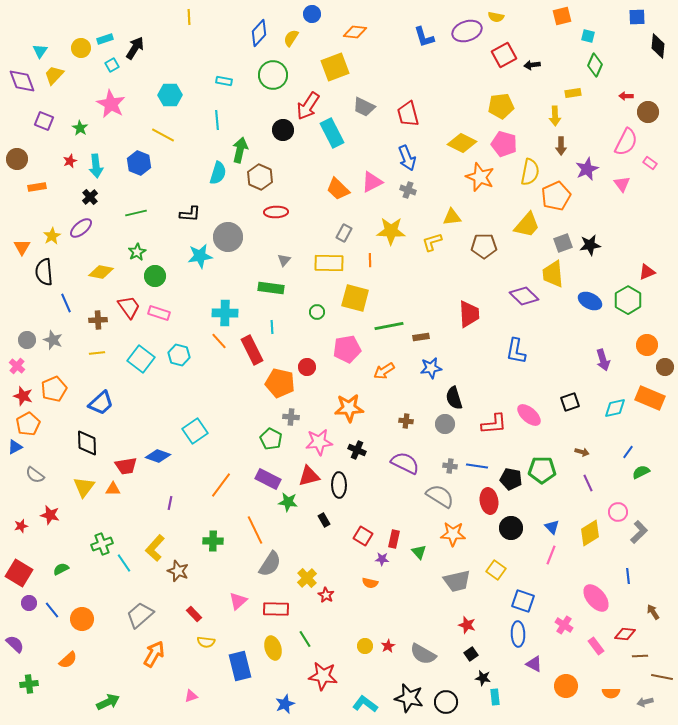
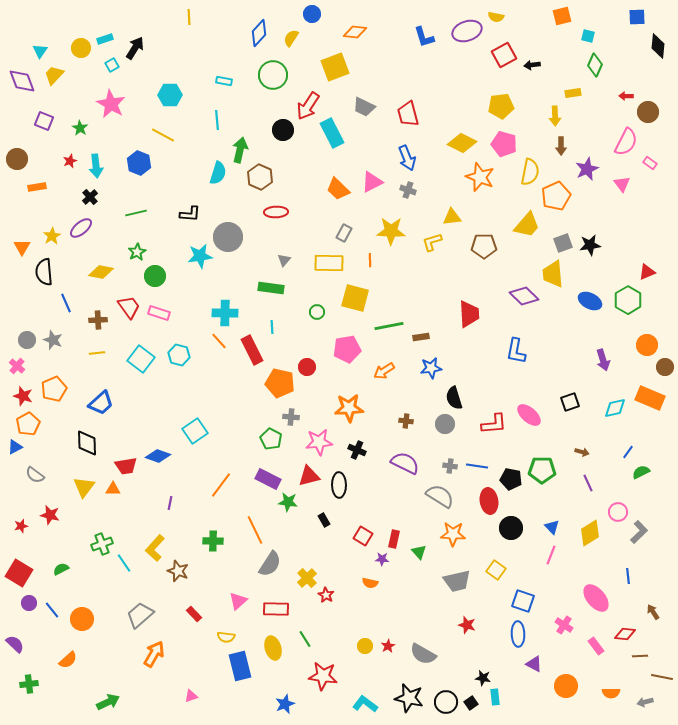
yellow semicircle at (206, 642): moved 20 px right, 5 px up
black square at (471, 654): moved 49 px down
